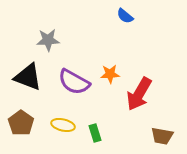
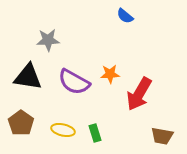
black triangle: rotated 12 degrees counterclockwise
yellow ellipse: moved 5 px down
